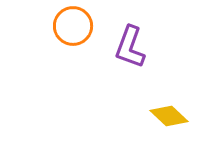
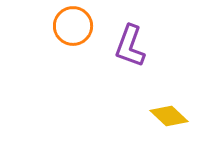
purple L-shape: moved 1 px up
